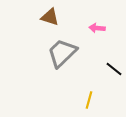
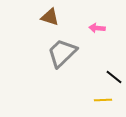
black line: moved 8 px down
yellow line: moved 14 px right; rotated 72 degrees clockwise
